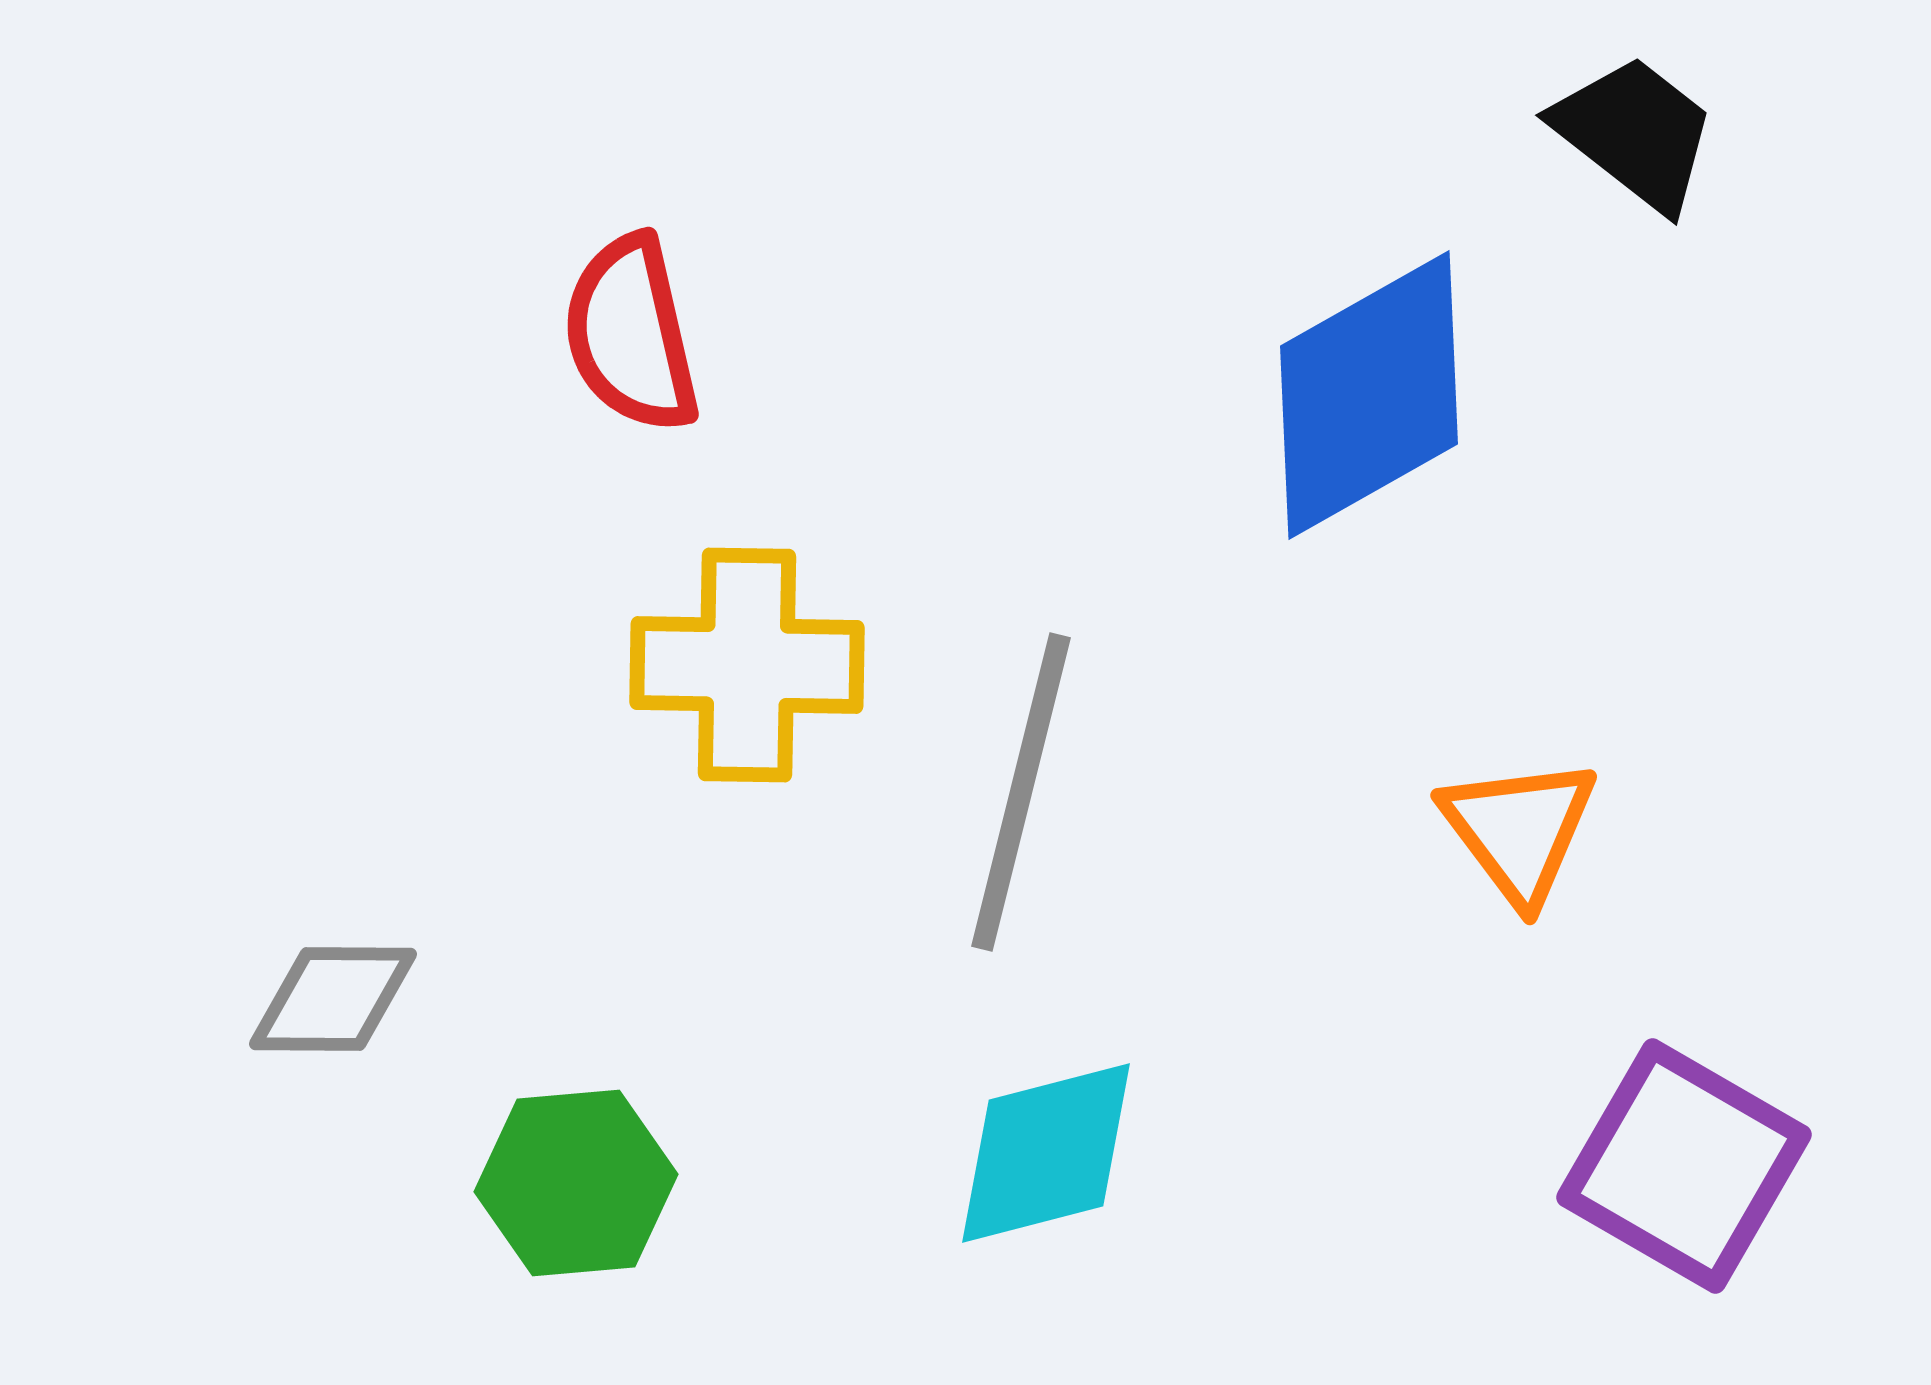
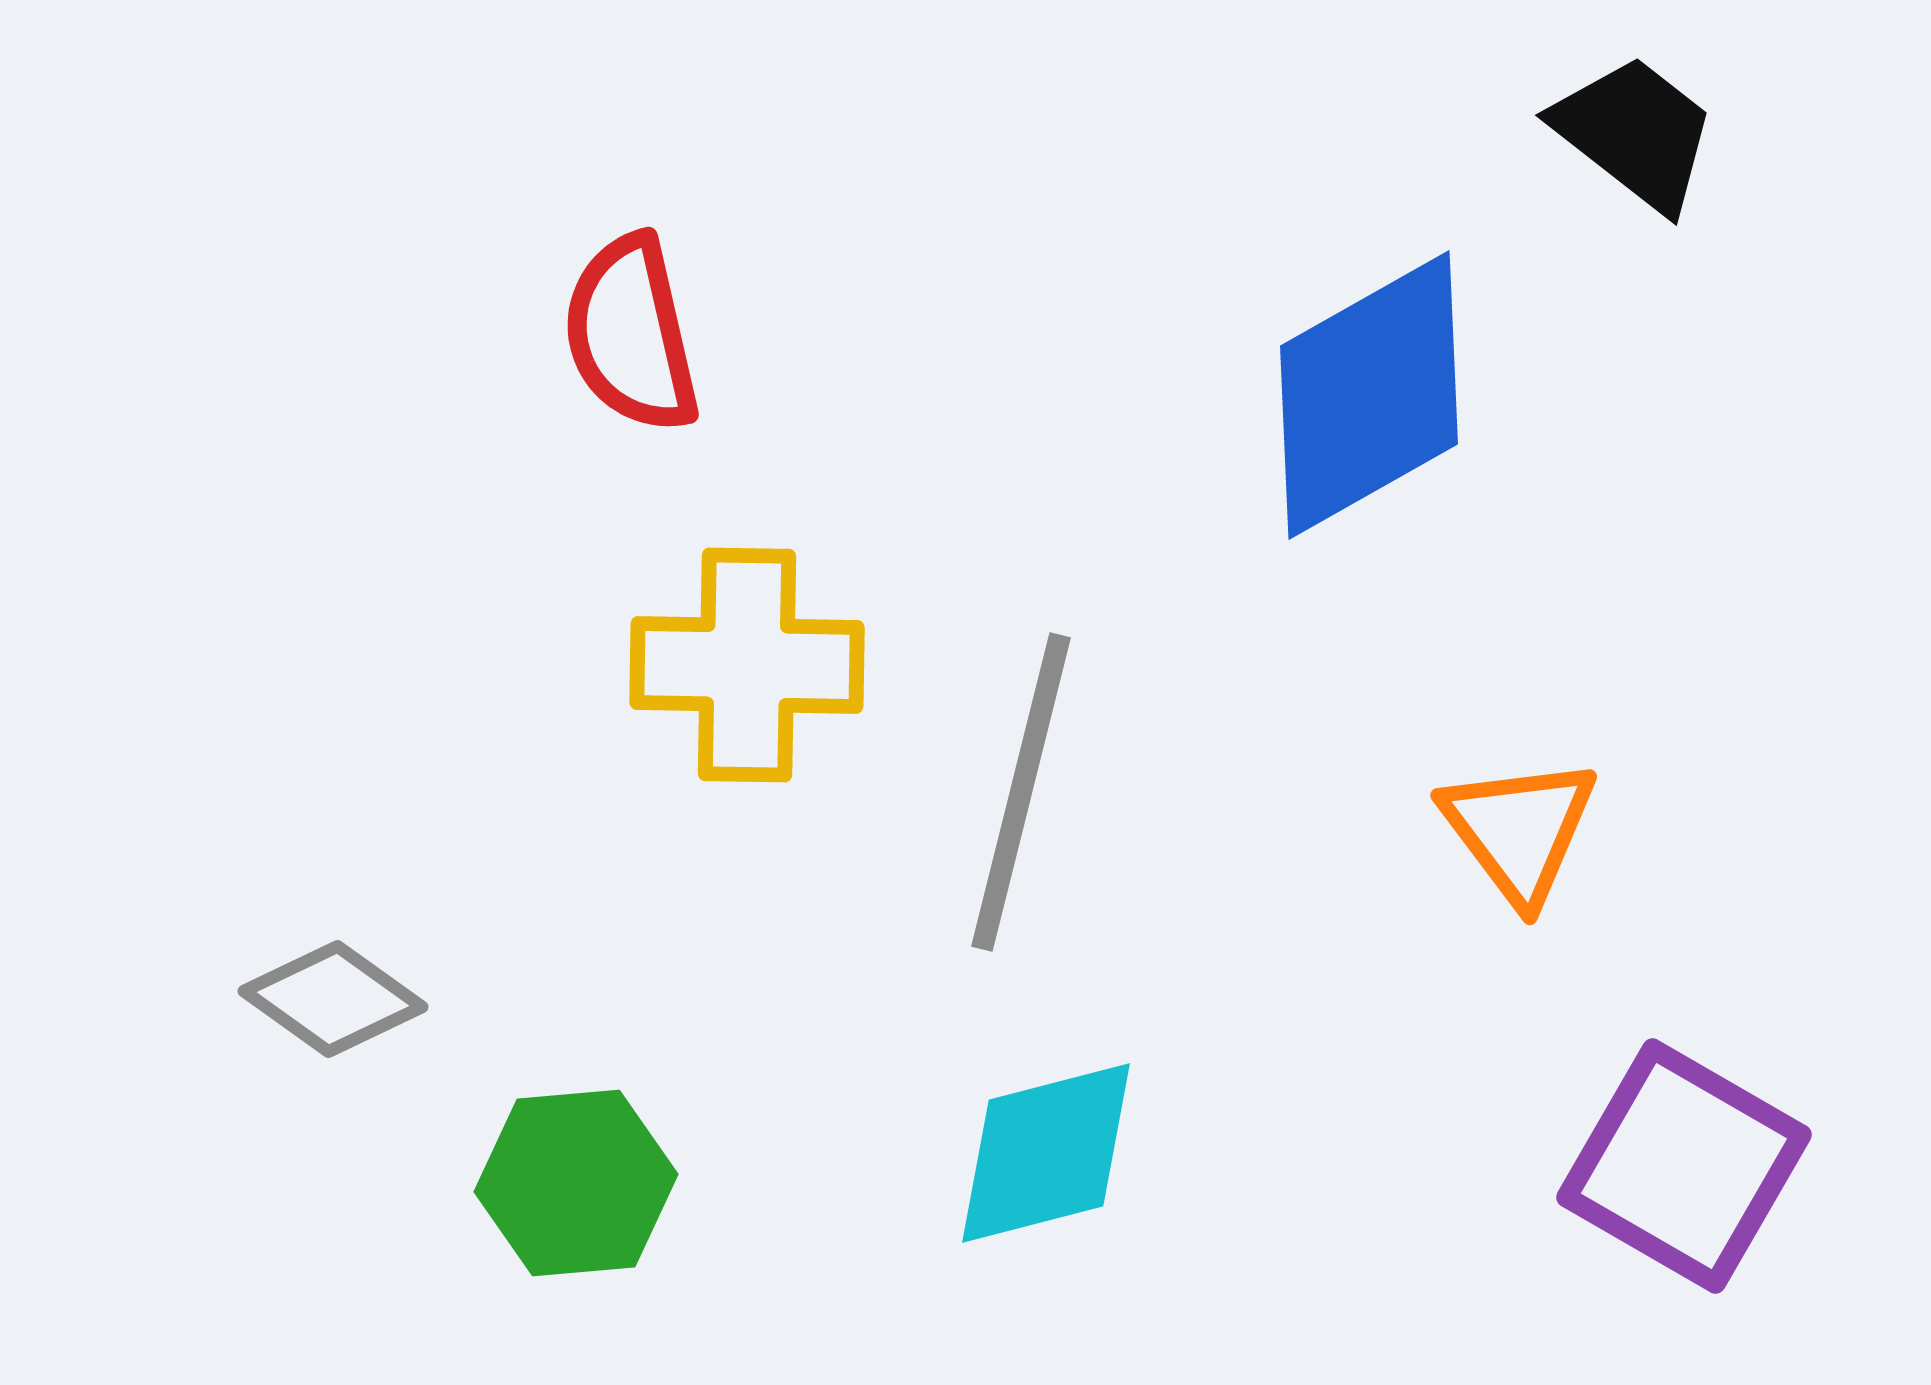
gray diamond: rotated 35 degrees clockwise
